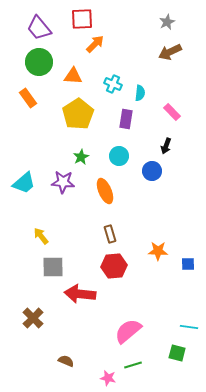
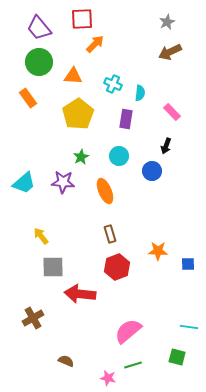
red hexagon: moved 3 px right, 1 px down; rotated 15 degrees counterclockwise
brown cross: rotated 15 degrees clockwise
green square: moved 4 px down
